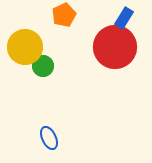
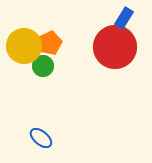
orange pentagon: moved 14 px left, 28 px down
yellow circle: moved 1 px left, 1 px up
blue ellipse: moved 8 px left; rotated 25 degrees counterclockwise
